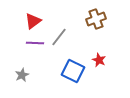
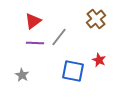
brown cross: rotated 18 degrees counterclockwise
blue square: rotated 15 degrees counterclockwise
gray star: rotated 16 degrees counterclockwise
